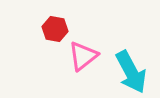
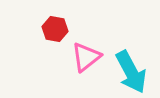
pink triangle: moved 3 px right, 1 px down
